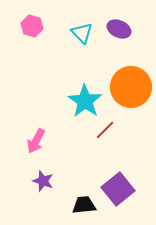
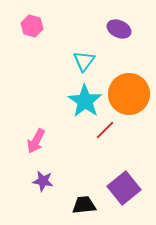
cyan triangle: moved 2 px right, 28 px down; rotated 20 degrees clockwise
orange circle: moved 2 px left, 7 px down
purple star: rotated 10 degrees counterclockwise
purple square: moved 6 px right, 1 px up
